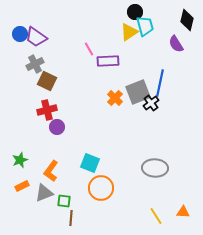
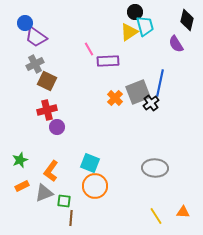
blue circle: moved 5 px right, 11 px up
orange circle: moved 6 px left, 2 px up
